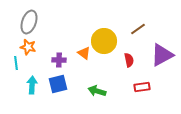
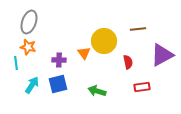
brown line: rotated 28 degrees clockwise
orange triangle: rotated 16 degrees clockwise
red semicircle: moved 1 px left, 2 px down
cyan arrow: rotated 30 degrees clockwise
